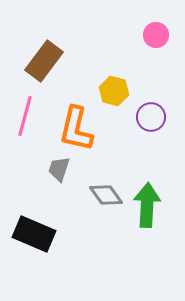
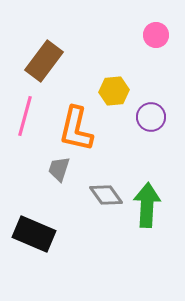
yellow hexagon: rotated 20 degrees counterclockwise
